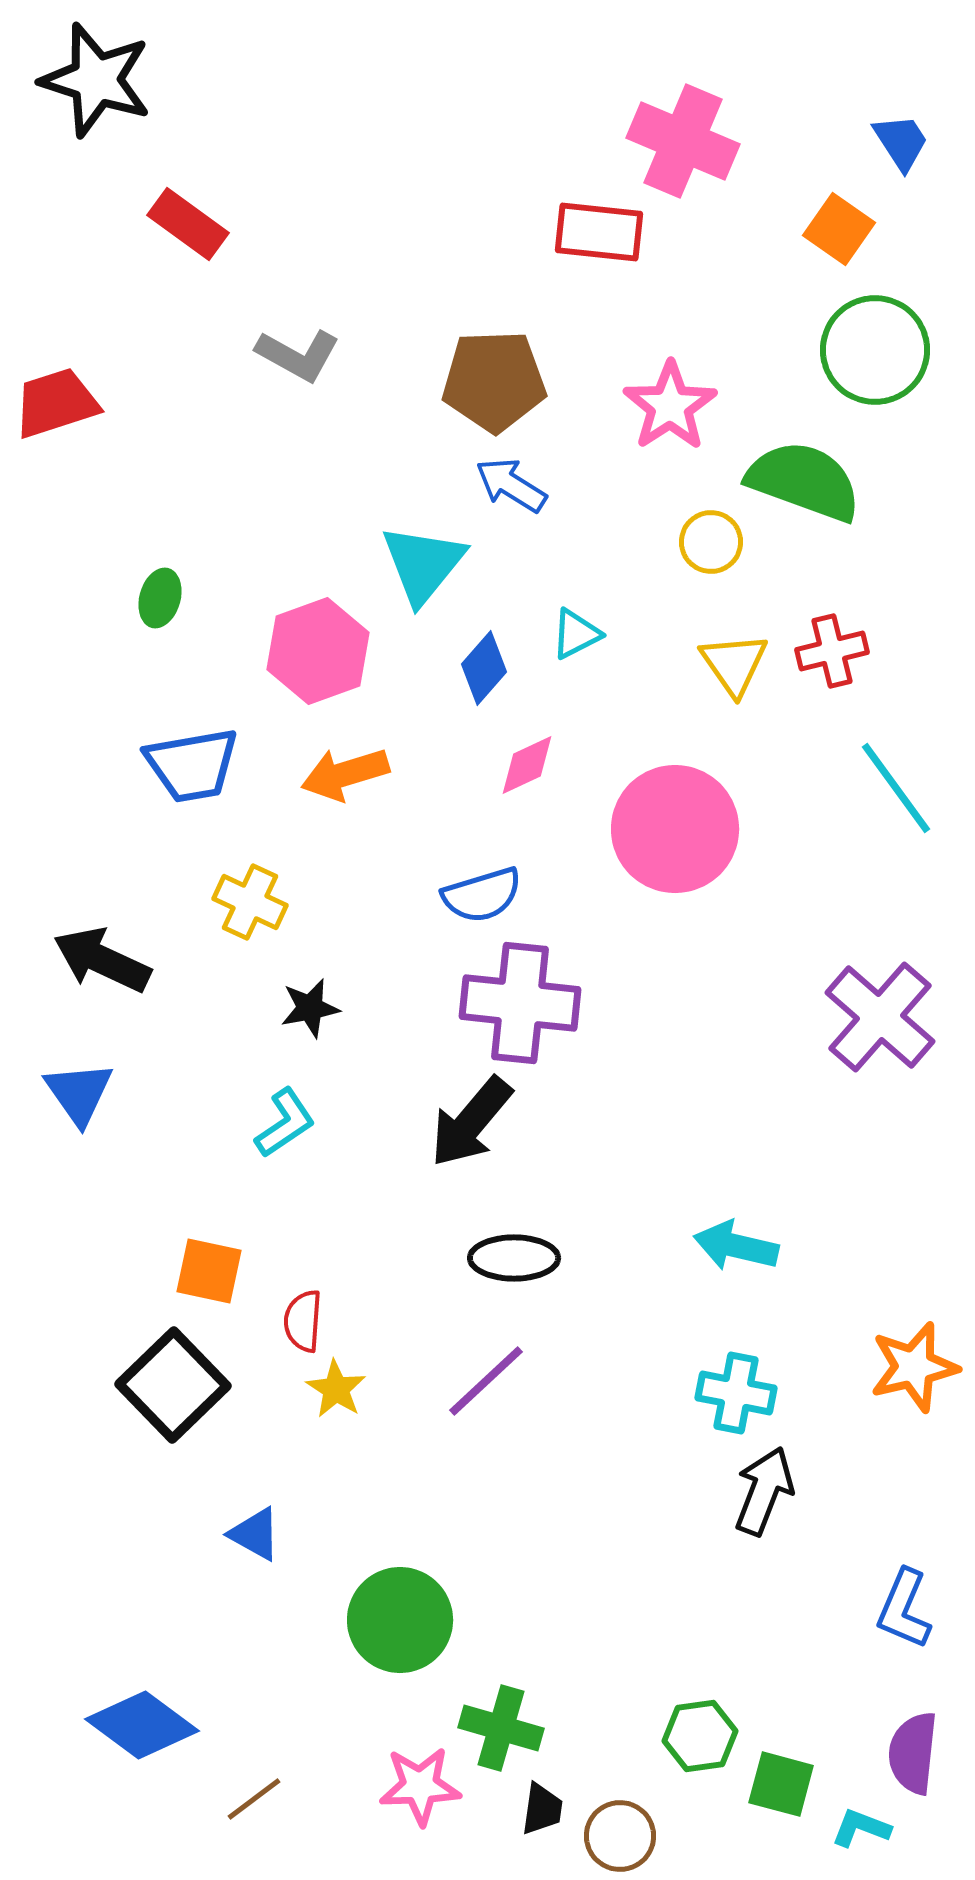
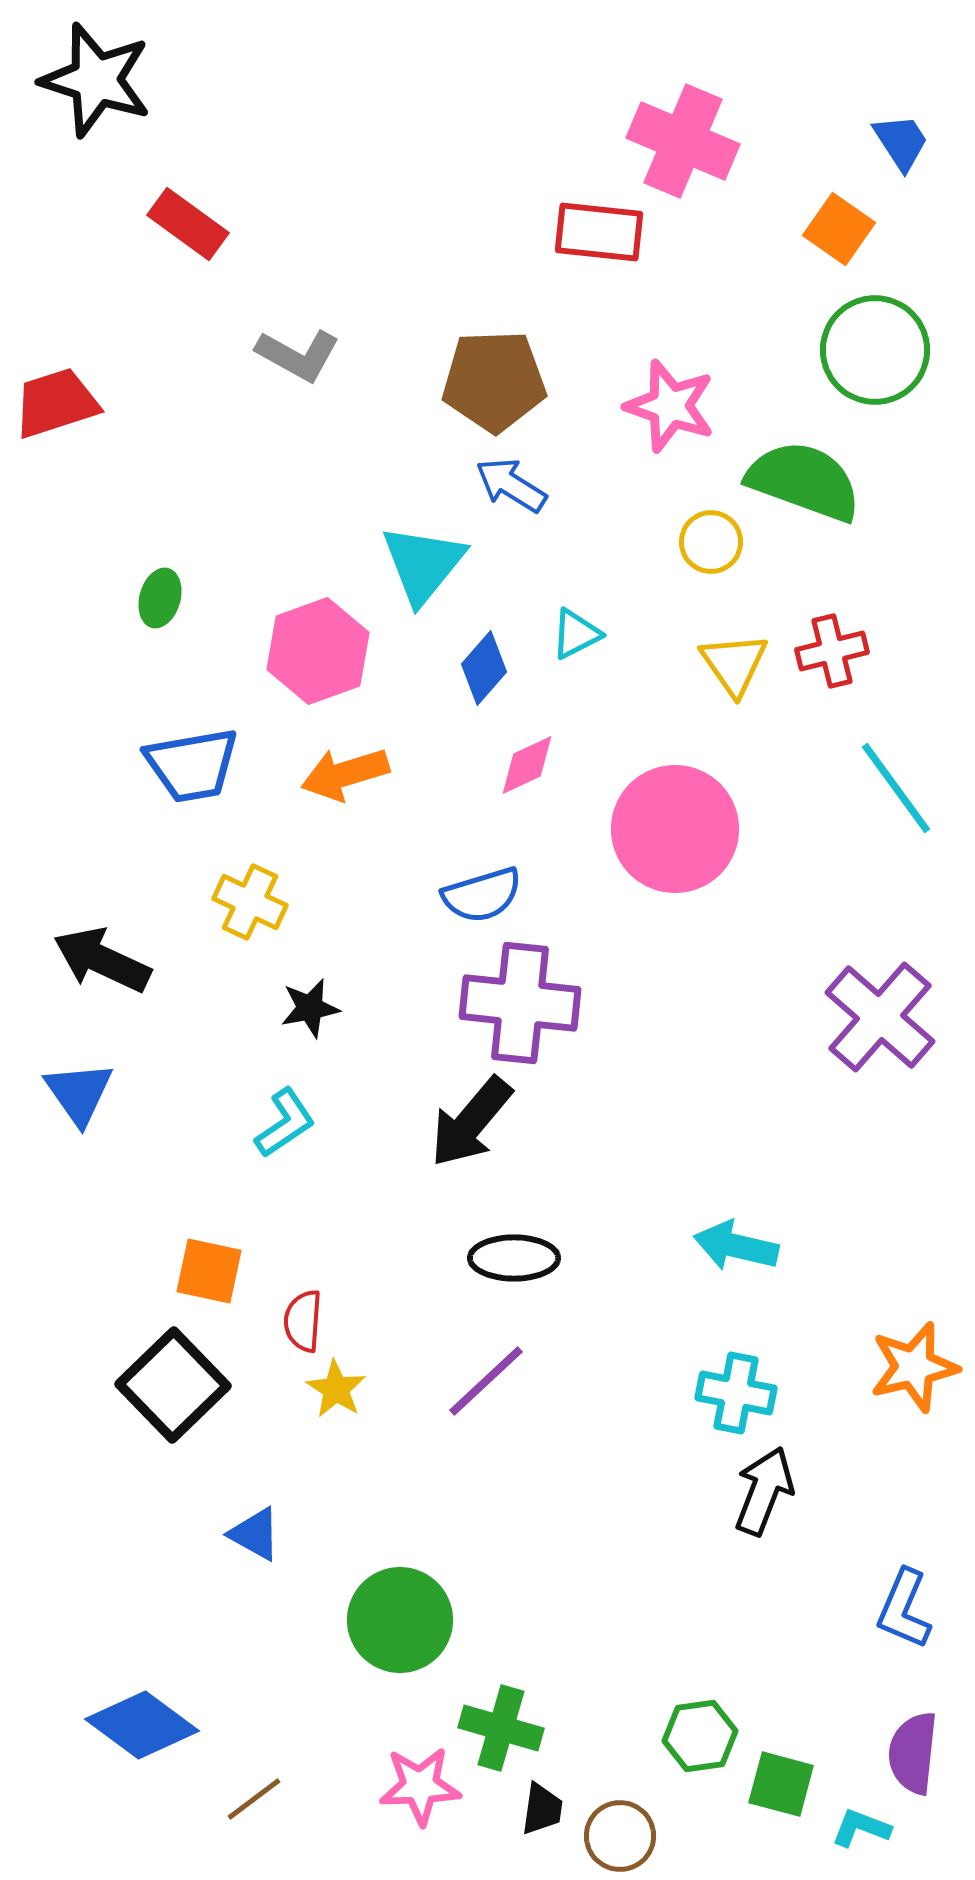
pink star at (670, 406): rotated 20 degrees counterclockwise
